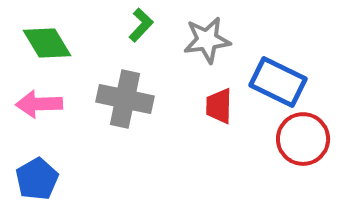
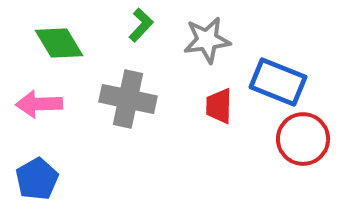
green diamond: moved 12 px right
blue rectangle: rotated 4 degrees counterclockwise
gray cross: moved 3 px right
